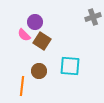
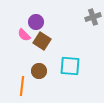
purple circle: moved 1 px right
